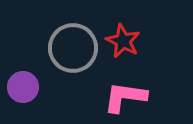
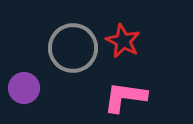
purple circle: moved 1 px right, 1 px down
